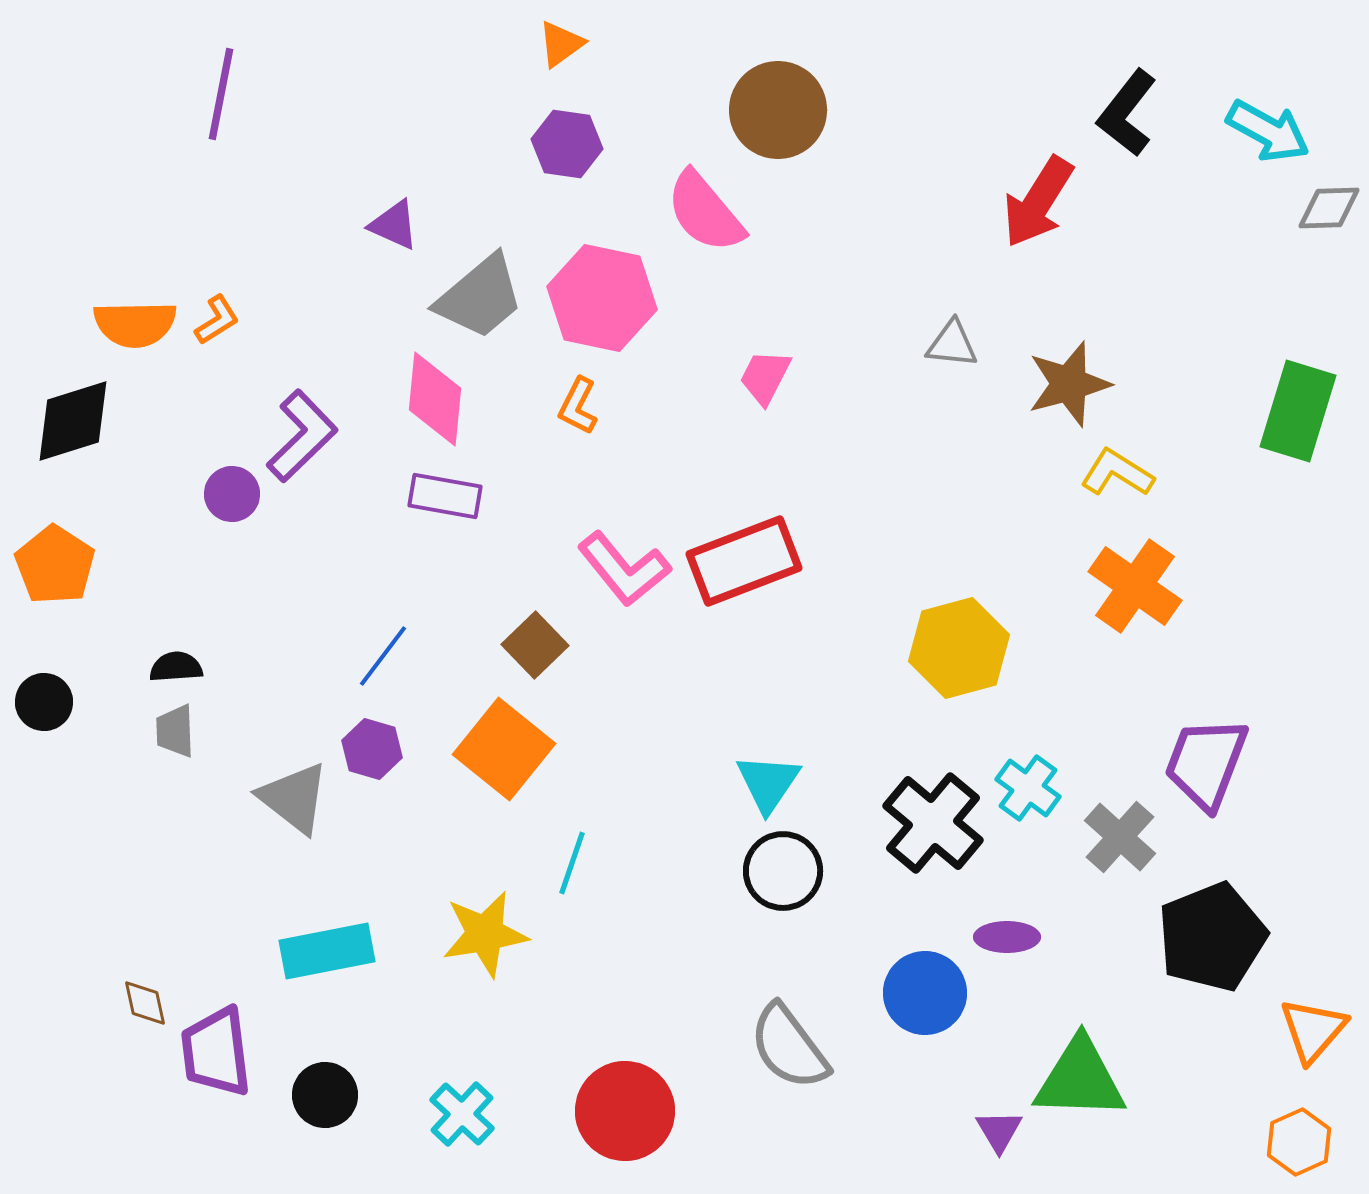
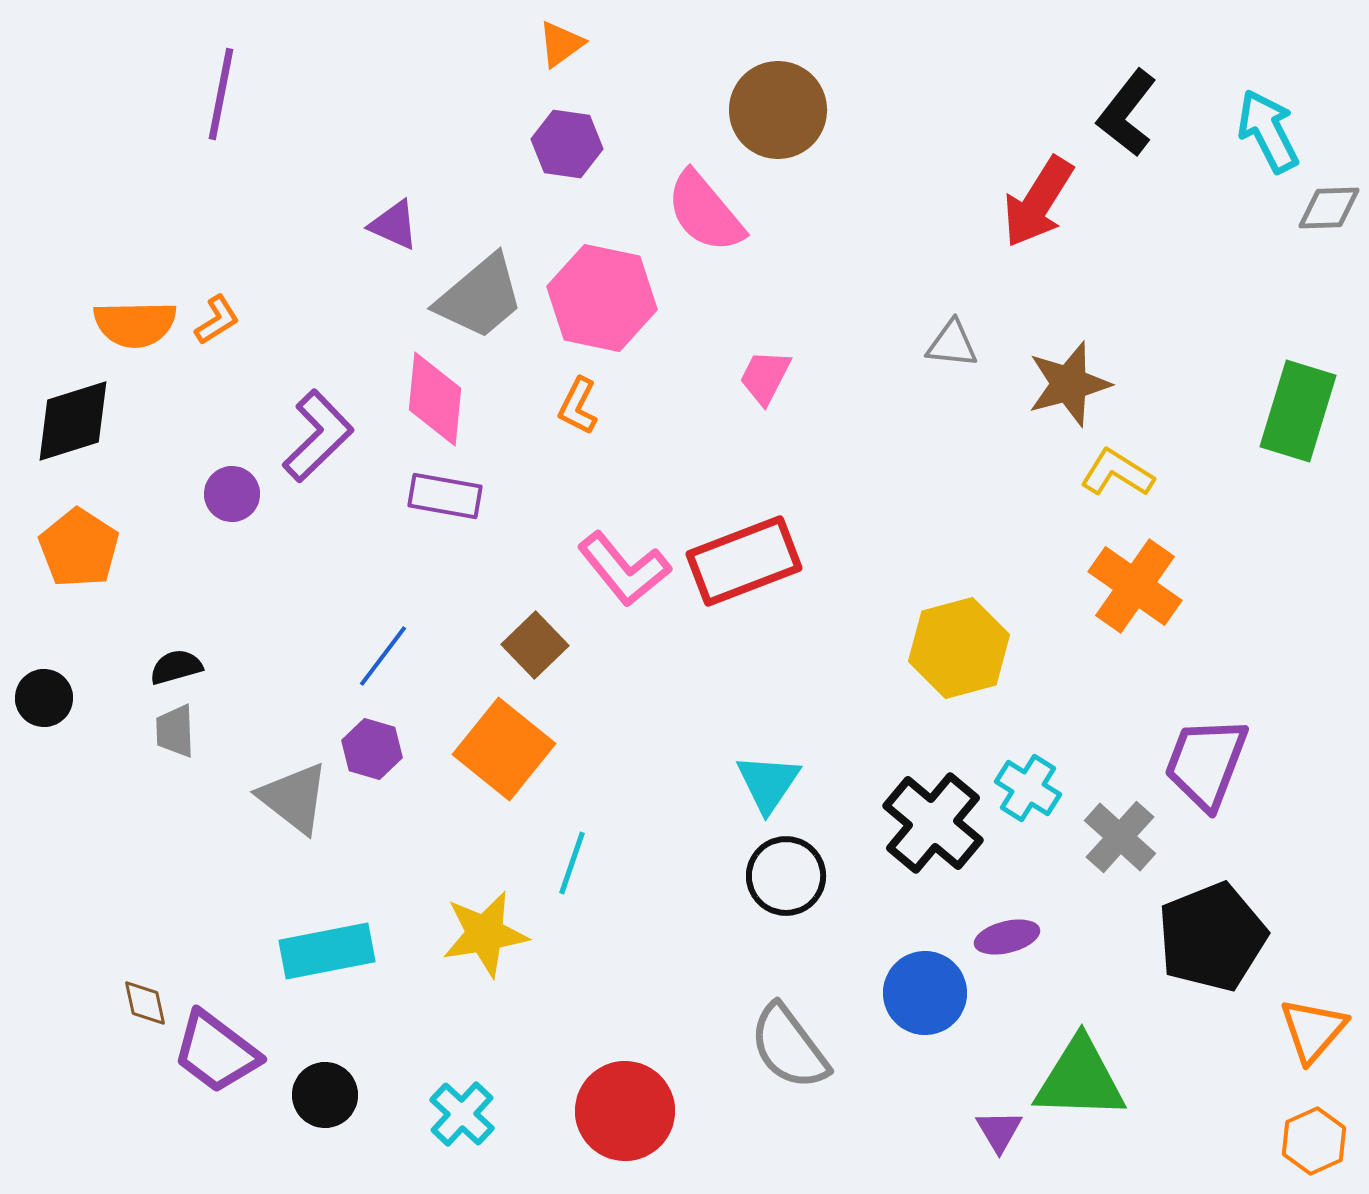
cyan arrow at (1268, 131): rotated 146 degrees counterclockwise
purple L-shape at (302, 436): moved 16 px right
orange pentagon at (55, 565): moved 24 px right, 17 px up
black semicircle at (176, 667): rotated 12 degrees counterclockwise
black circle at (44, 702): moved 4 px up
cyan cross at (1028, 788): rotated 4 degrees counterclockwise
black circle at (783, 871): moved 3 px right, 5 px down
purple ellipse at (1007, 937): rotated 14 degrees counterclockwise
purple trapezoid at (216, 1052): rotated 46 degrees counterclockwise
orange hexagon at (1299, 1142): moved 15 px right, 1 px up
